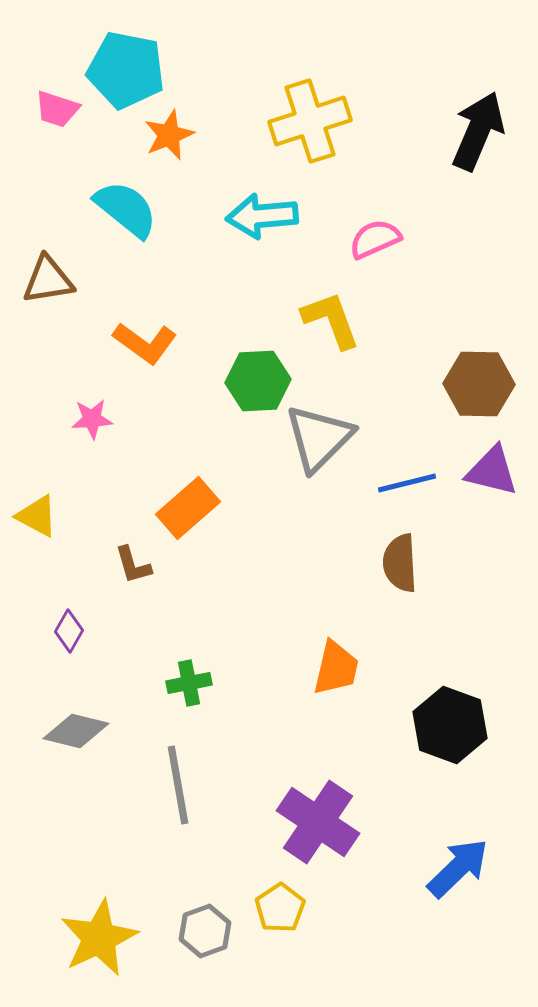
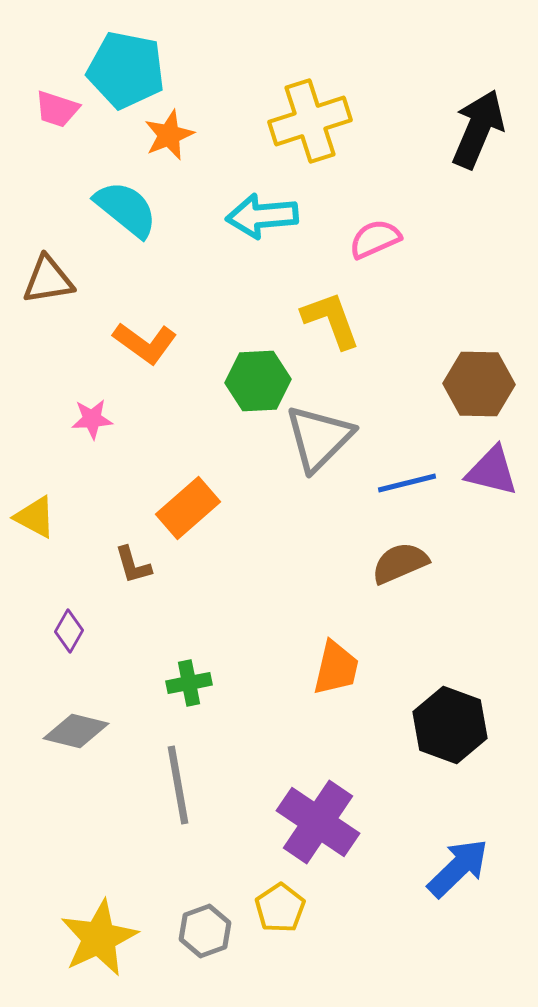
black arrow: moved 2 px up
yellow triangle: moved 2 px left, 1 px down
brown semicircle: rotated 70 degrees clockwise
